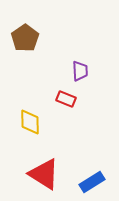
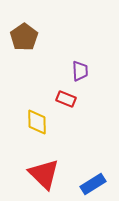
brown pentagon: moved 1 px left, 1 px up
yellow diamond: moved 7 px right
red triangle: rotated 12 degrees clockwise
blue rectangle: moved 1 px right, 2 px down
